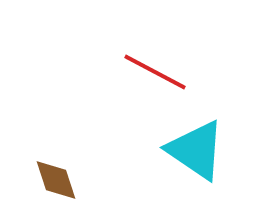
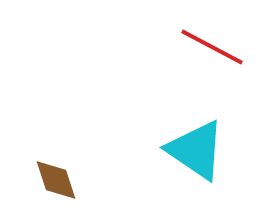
red line: moved 57 px right, 25 px up
